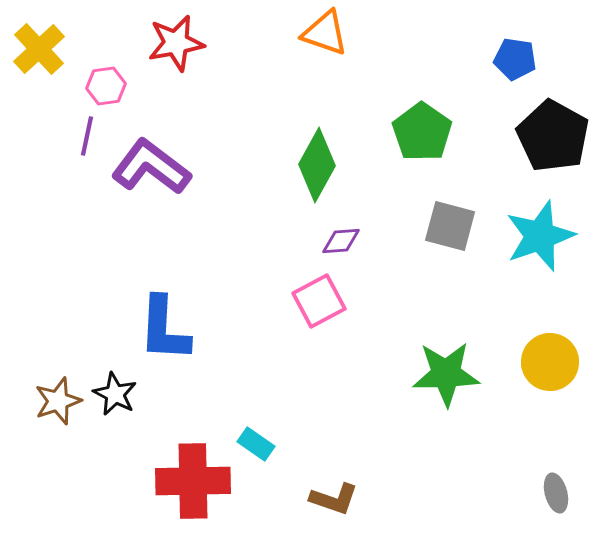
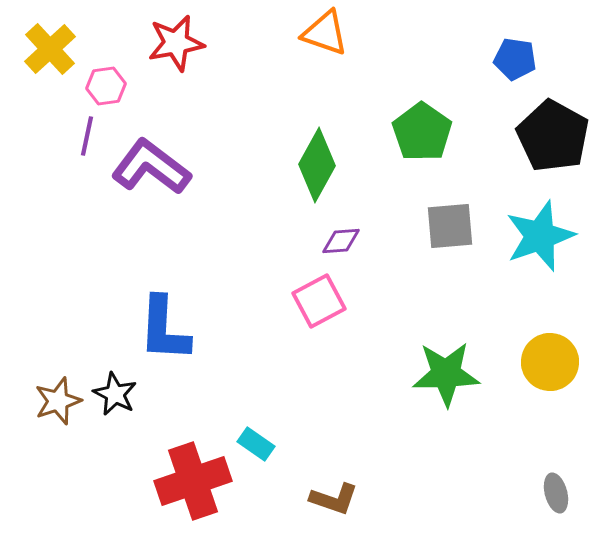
yellow cross: moved 11 px right
gray square: rotated 20 degrees counterclockwise
red cross: rotated 18 degrees counterclockwise
